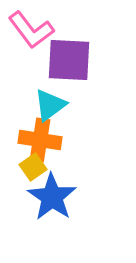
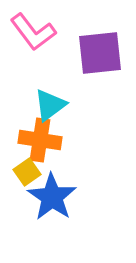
pink L-shape: moved 2 px right, 2 px down
purple square: moved 31 px right, 7 px up; rotated 9 degrees counterclockwise
yellow square: moved 6 px left, 5 px down
